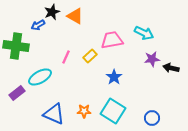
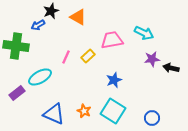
black star: moved 1 px left, 1 px up
orange triangle: moved 3 px right, 1 px down
yellow rectangle: moved 2 px left
blue star: moved 3 px down; rotated 14 degrees clockwise
orange star: rotated 24 degrees clockwise
